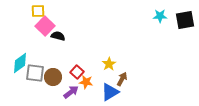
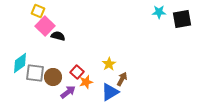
yellow square: rotated 24 degrees clockwise
cyan star: moved 1 px left, 4 px up
black square: moved 3 px left, 1 px up
orange star: rotated 24 degrees counterclockwise
purple arrow: moved 3 px left
